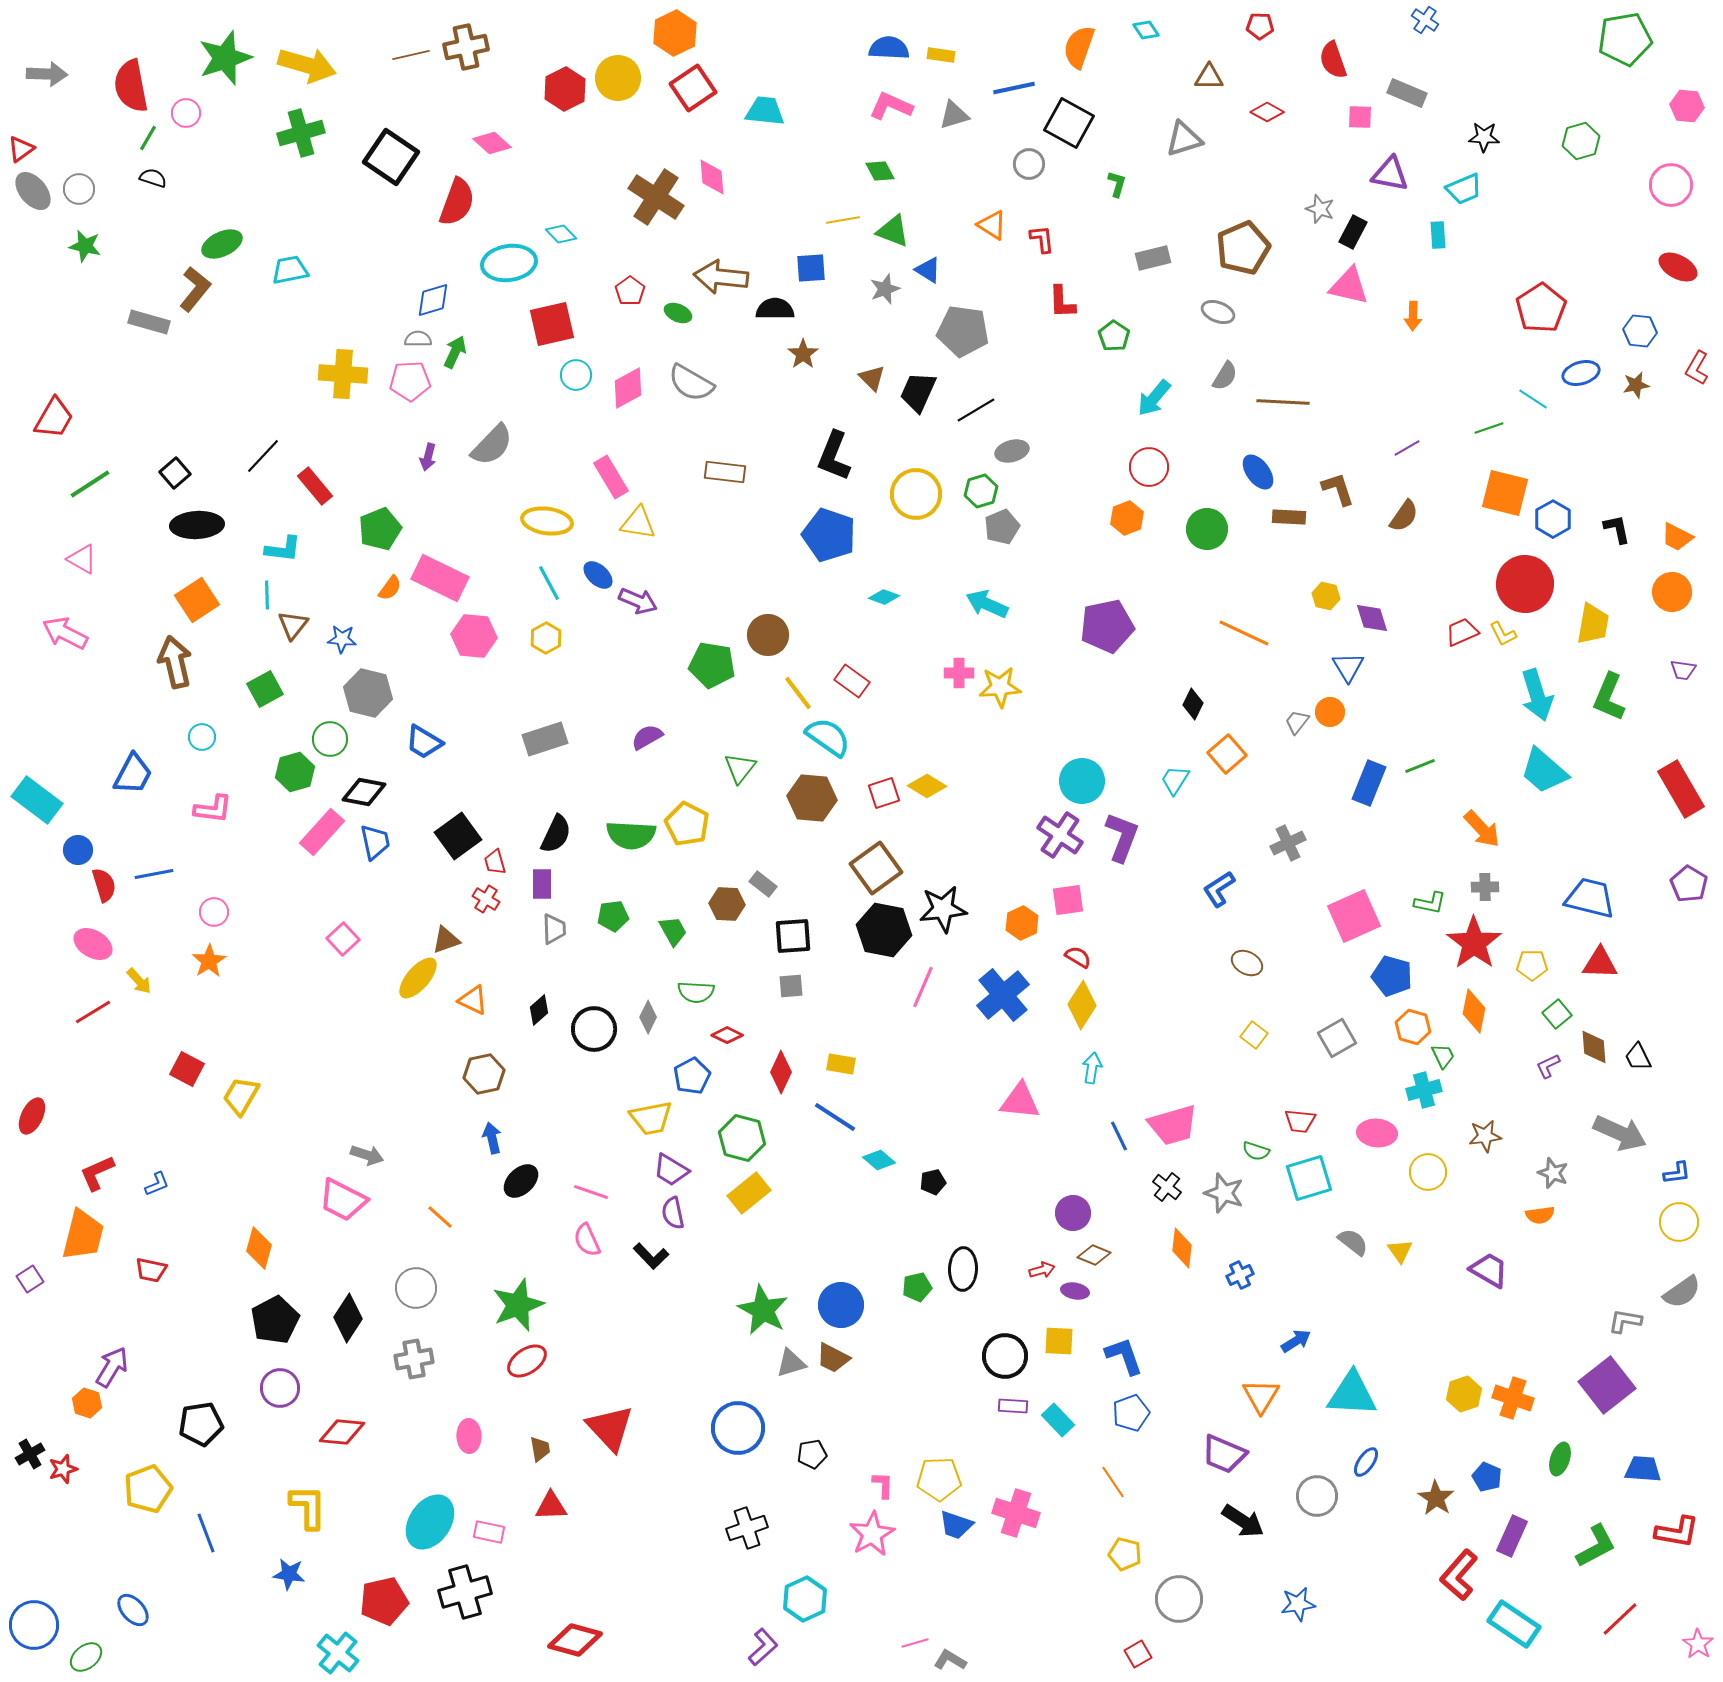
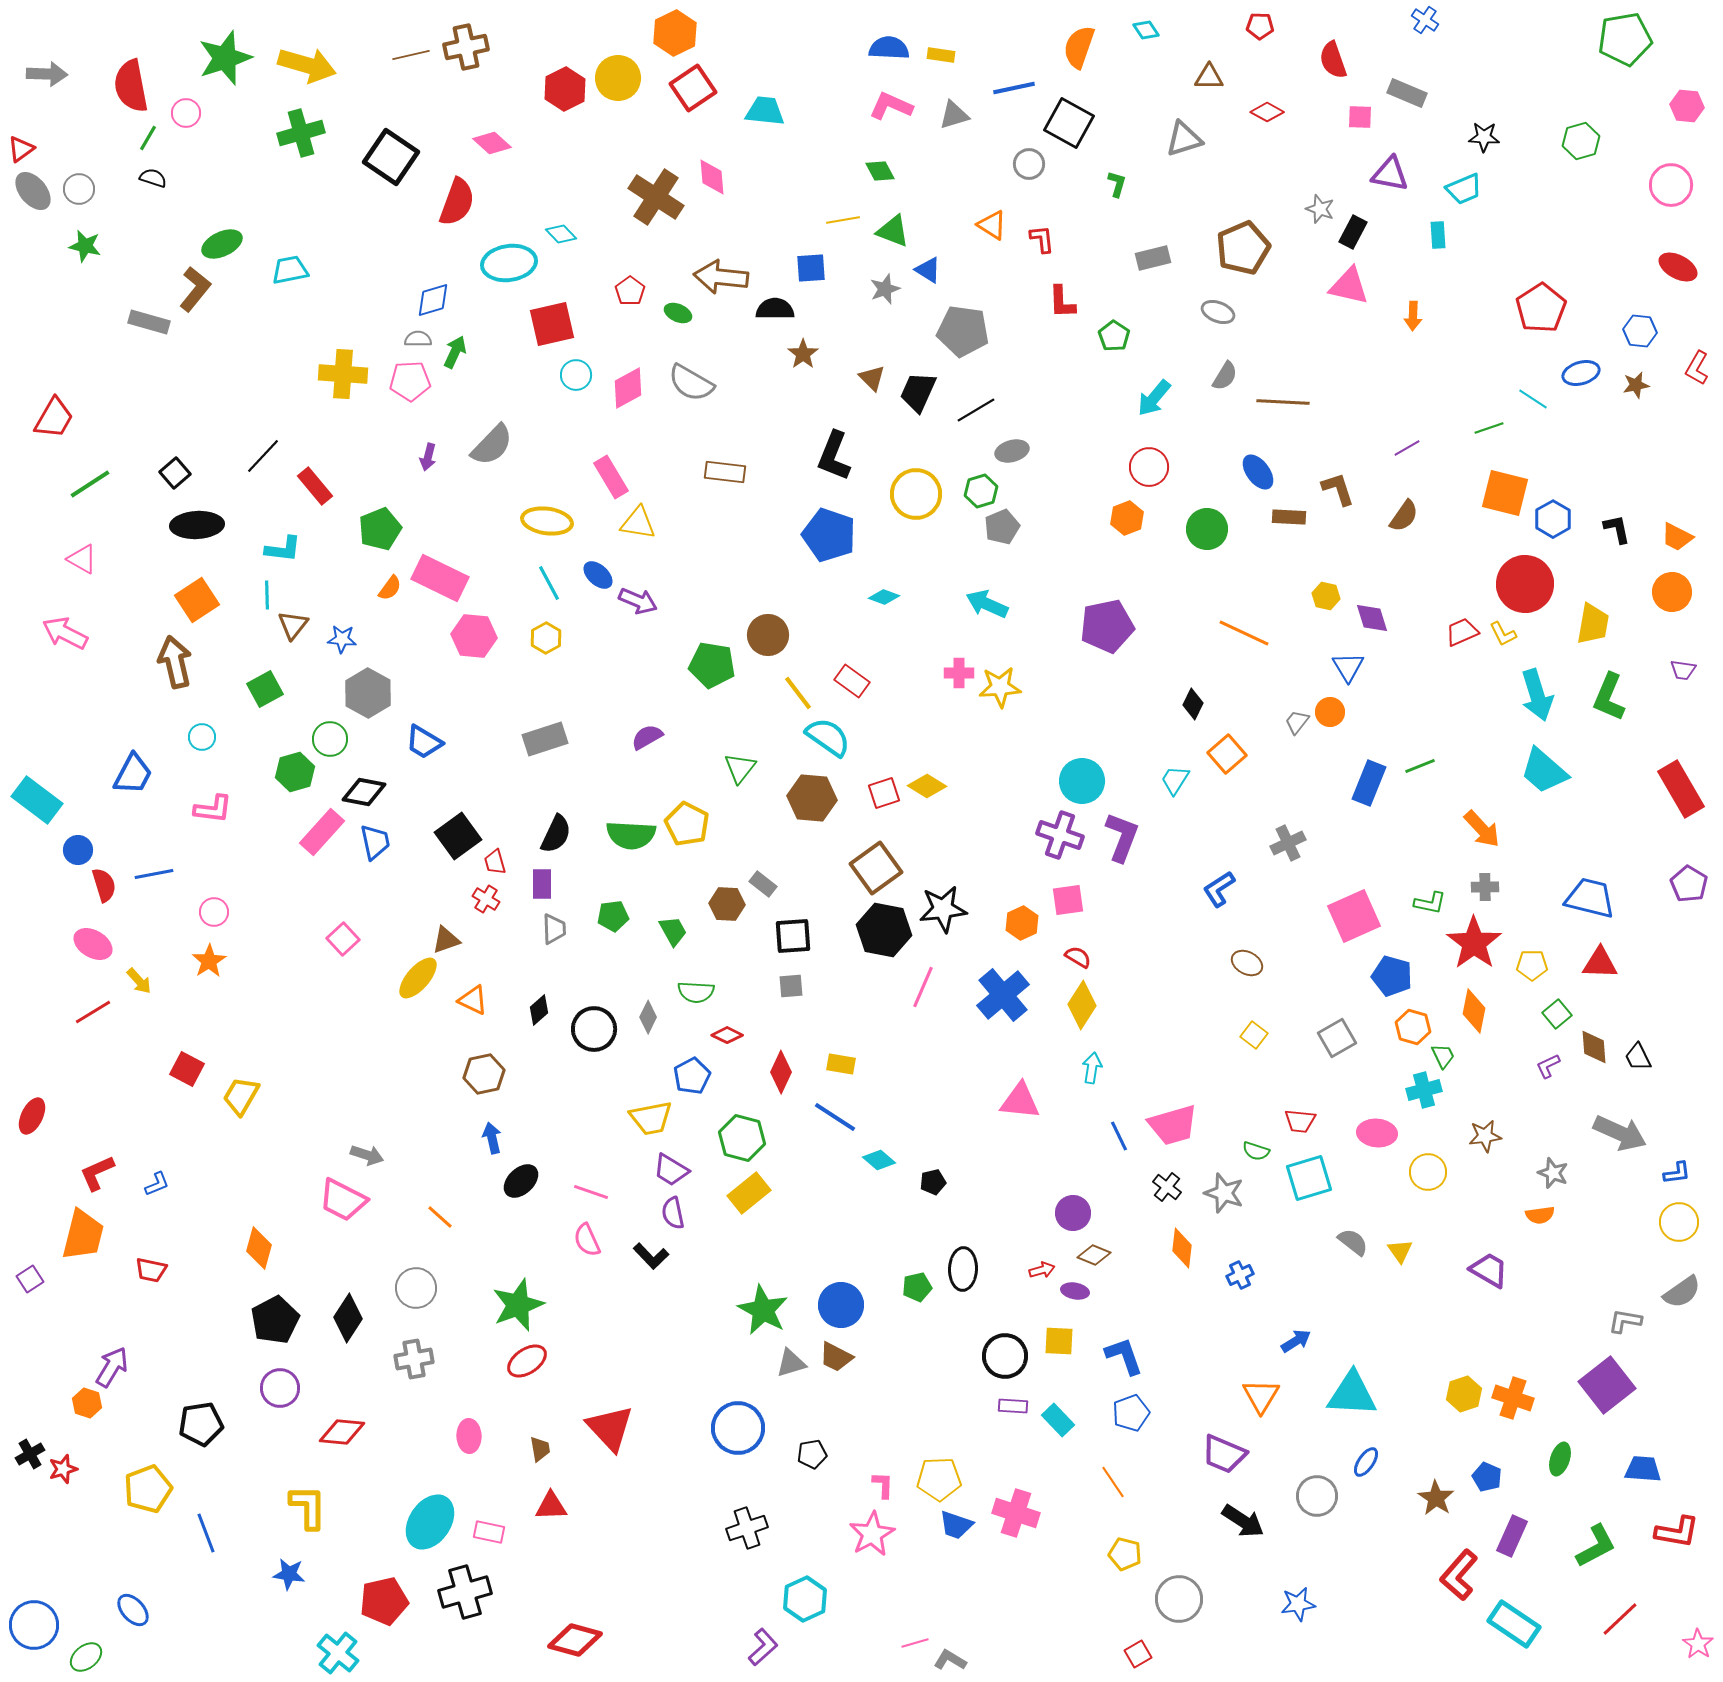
gray hexagon at (368, 693): rotated 15 degrees clockwise
purple cross at (1060, 835): rotated 15 degrees counterclockwise
brown trapezoid at (833, 1358): moved 3 px right, 1 px up
